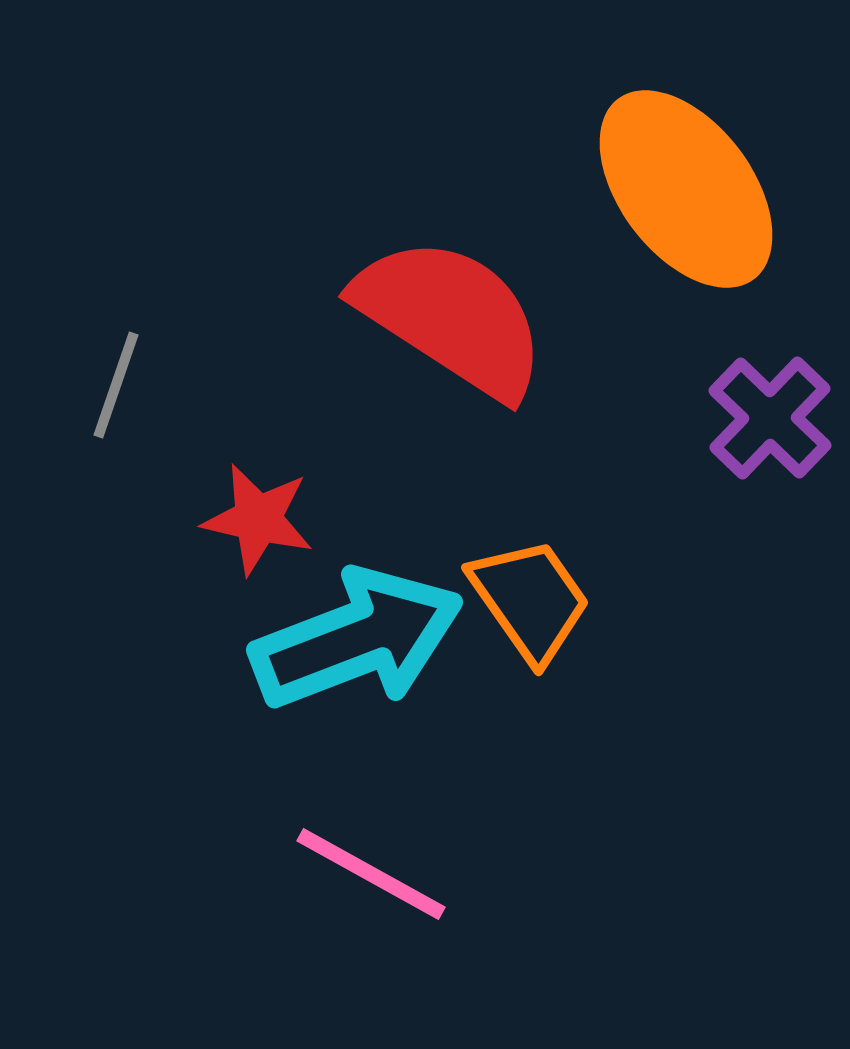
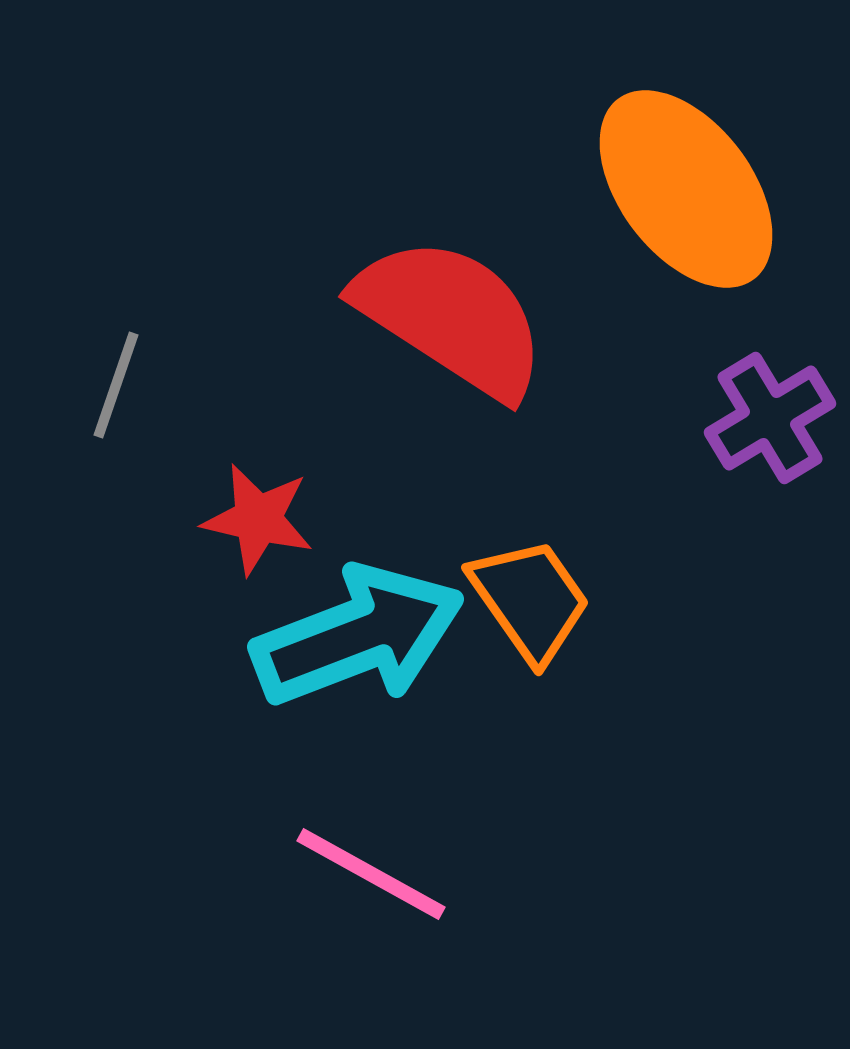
purple cross: rotated 15 degrees clockwise
cyan arrow: moved 1 px right, 3 px up
